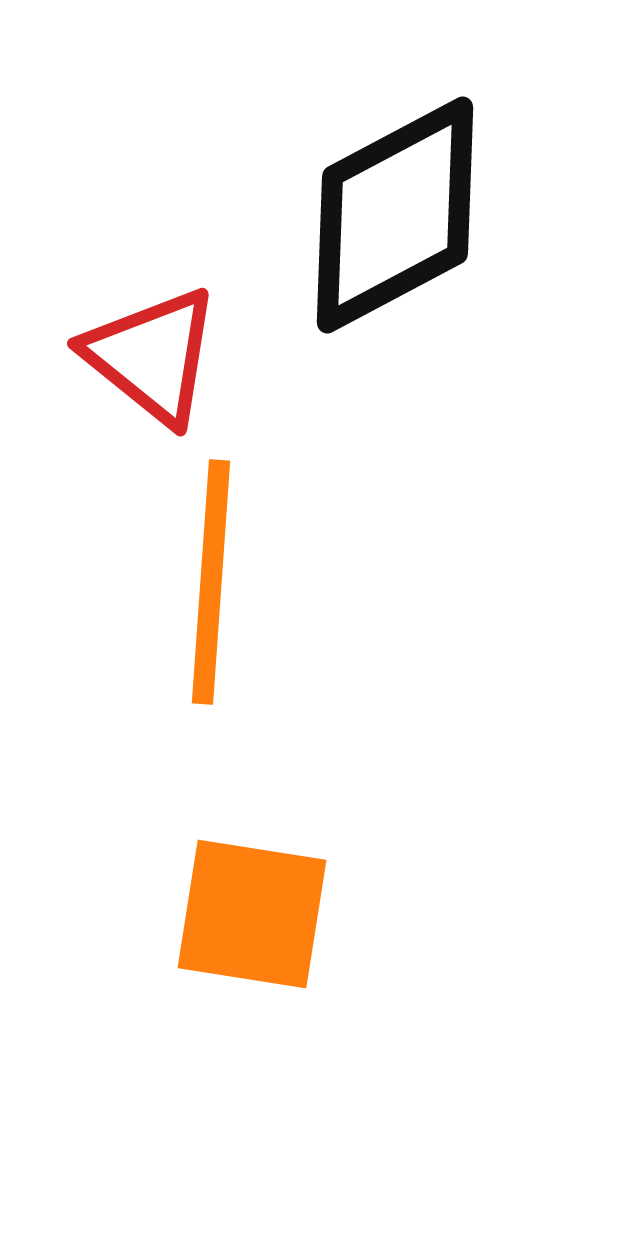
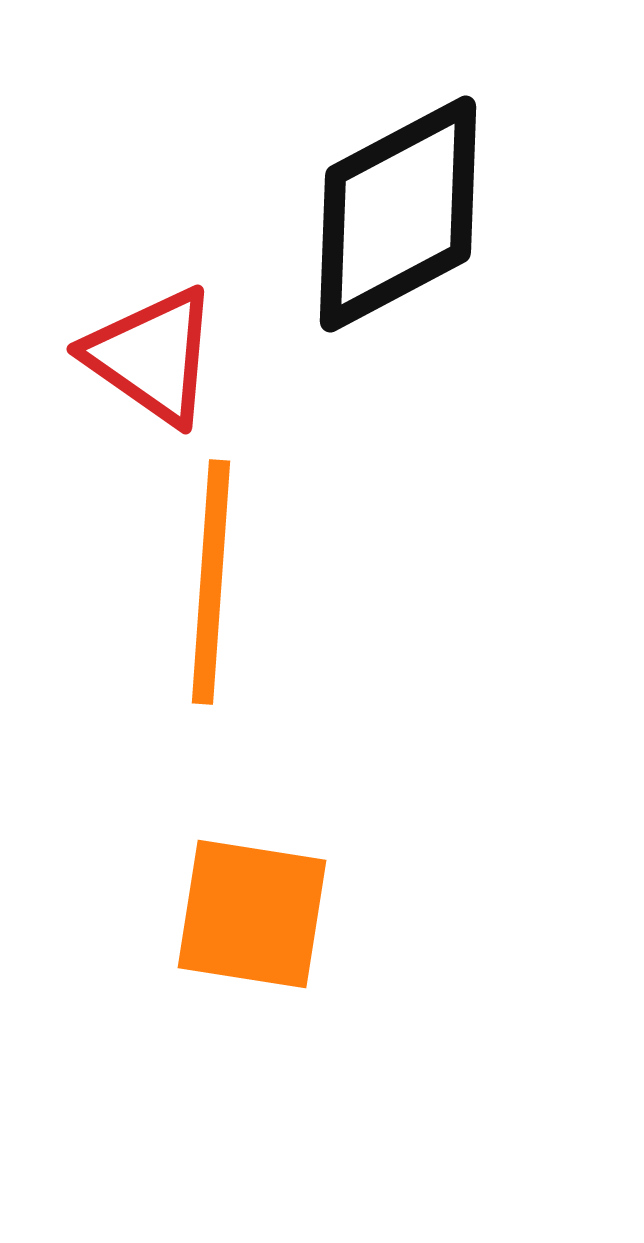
black diamond: moved 3 px right, 1 px up
red triangle: rotated 4 degrees counterclockwise
